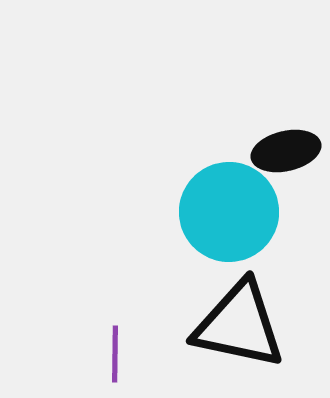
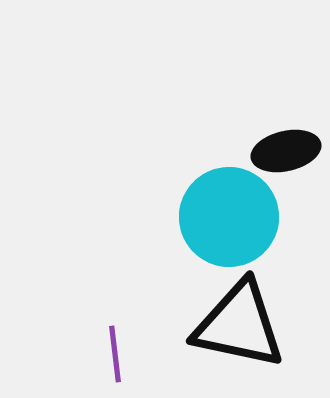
cyan circle: moved 5 px down
purple line: rotated 8 degrees counterclockwise
